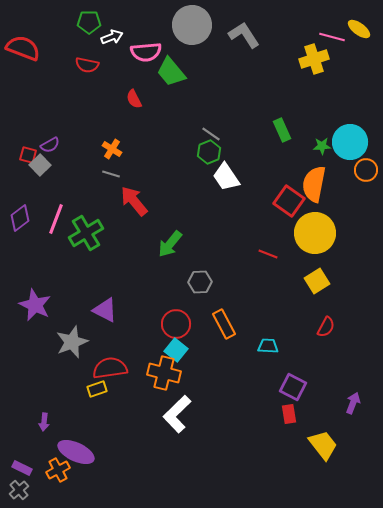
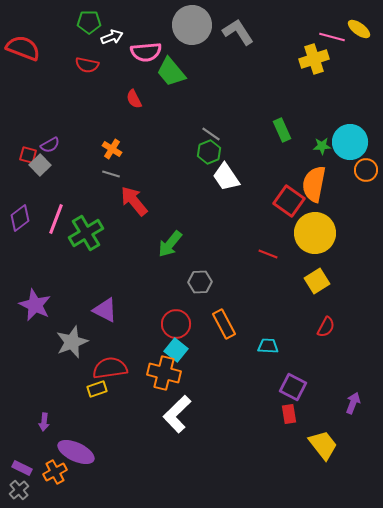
gray L-shape at (244, 35): moved 6 px left, 3 px up
orange cross at (58, 470): moved 3 px left, 2 px down
